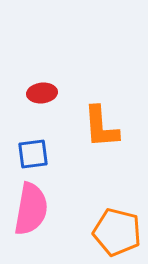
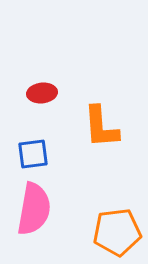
pink semicircle: moved 3 px right
orange pentagon: rotated 21 degrees counterclockwise
